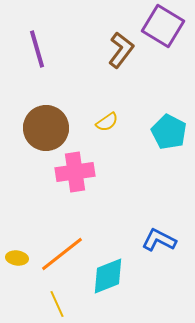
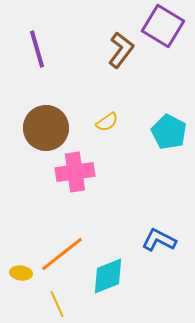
yellow ellipse: moved 4 px right, 15 px down
